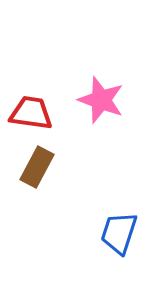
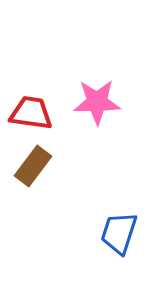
pink star: moved 4 px left, 2 px down; rotated 21 degrees counterclockwise
brown rectangle: moved 4 px left, 1 px up; rotated 9 degrees clockwise
